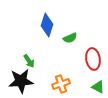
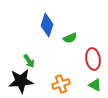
green triangle: moved 3 px left, 2 px up
